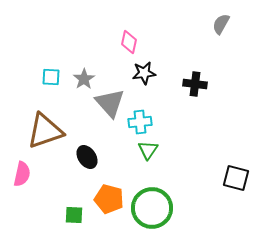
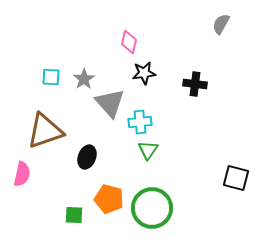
black ellipse: rotated 55 degrees clockwise
